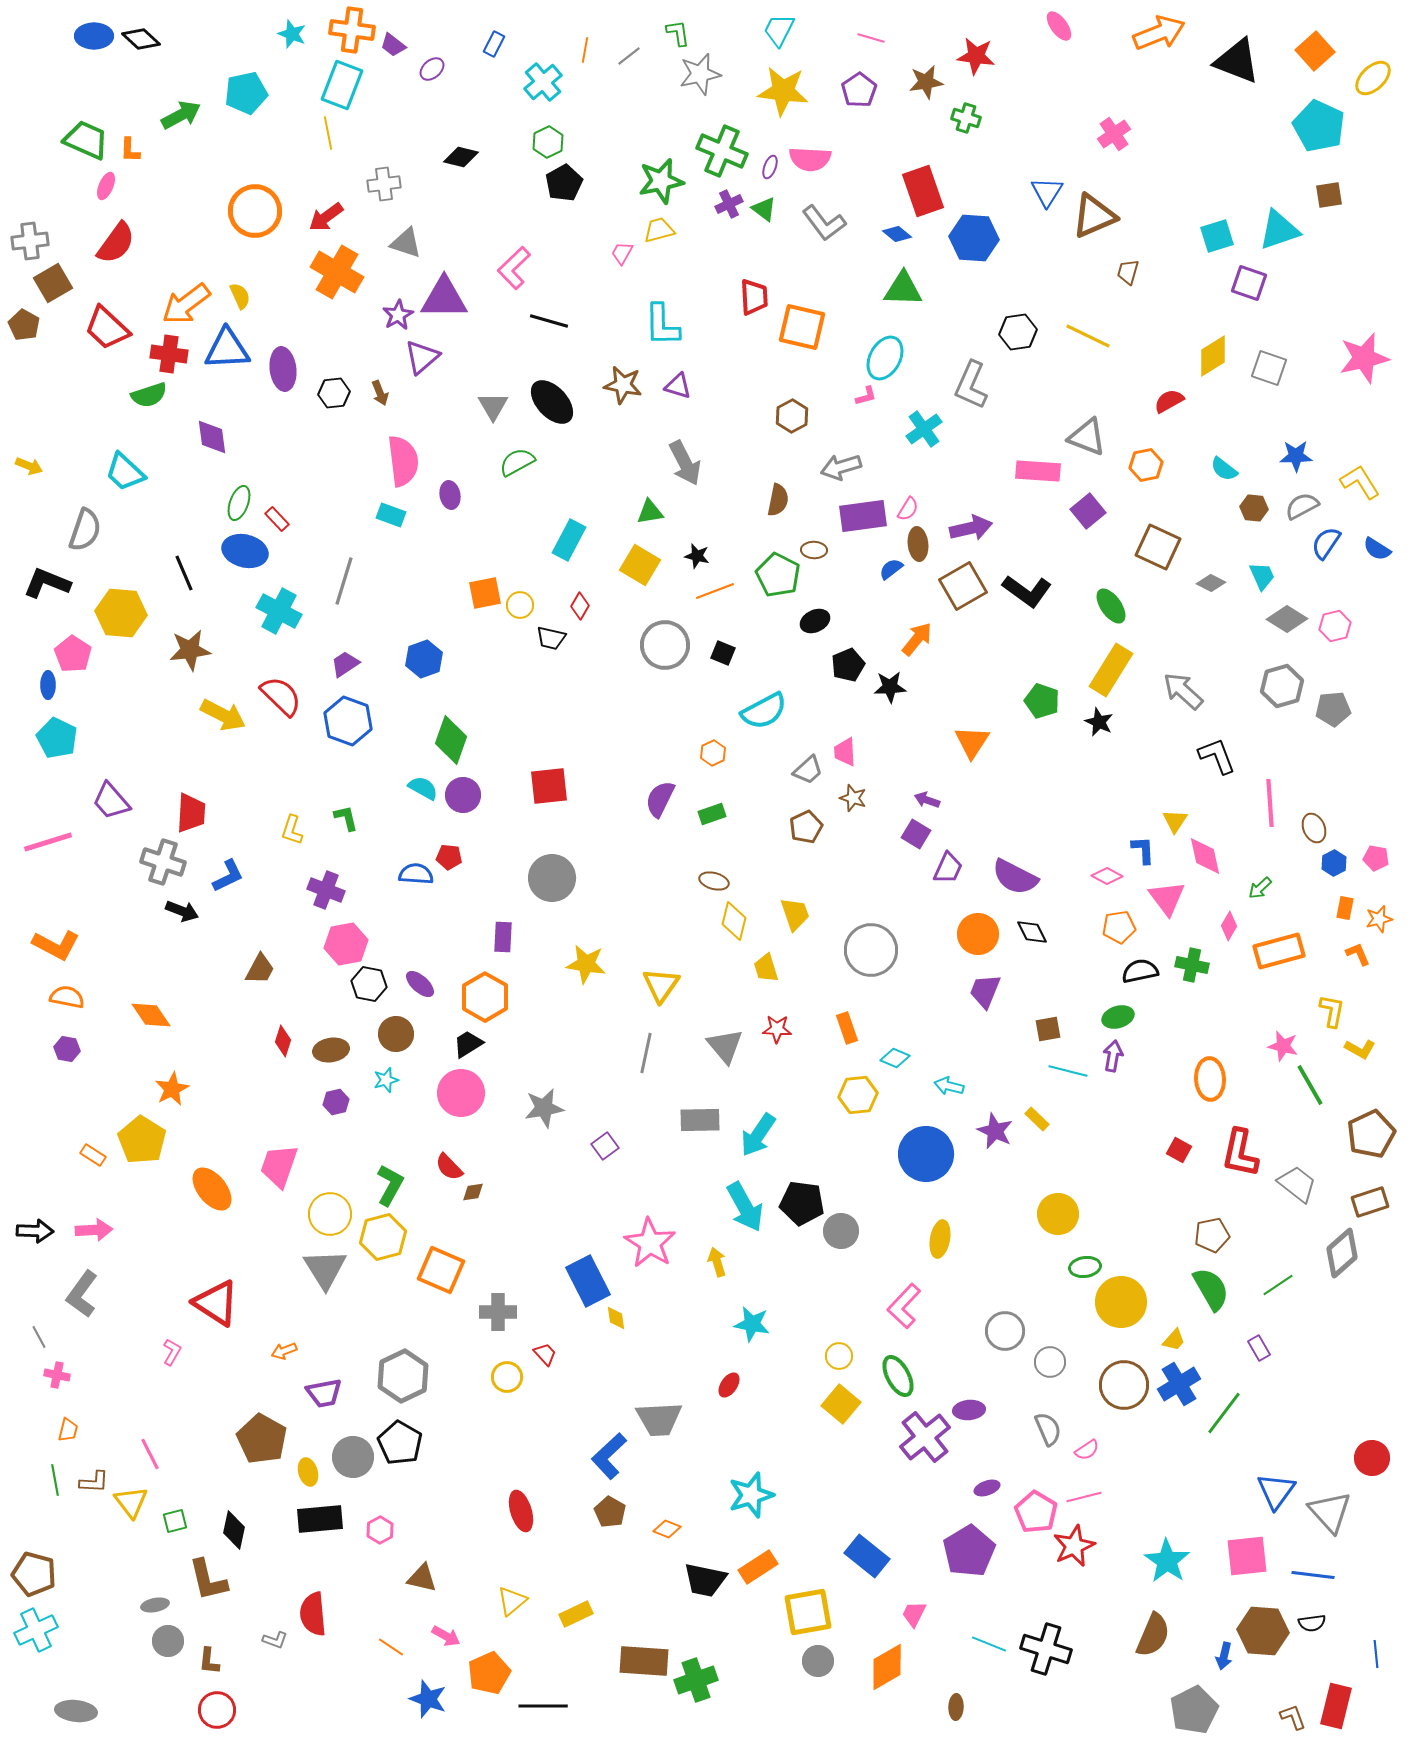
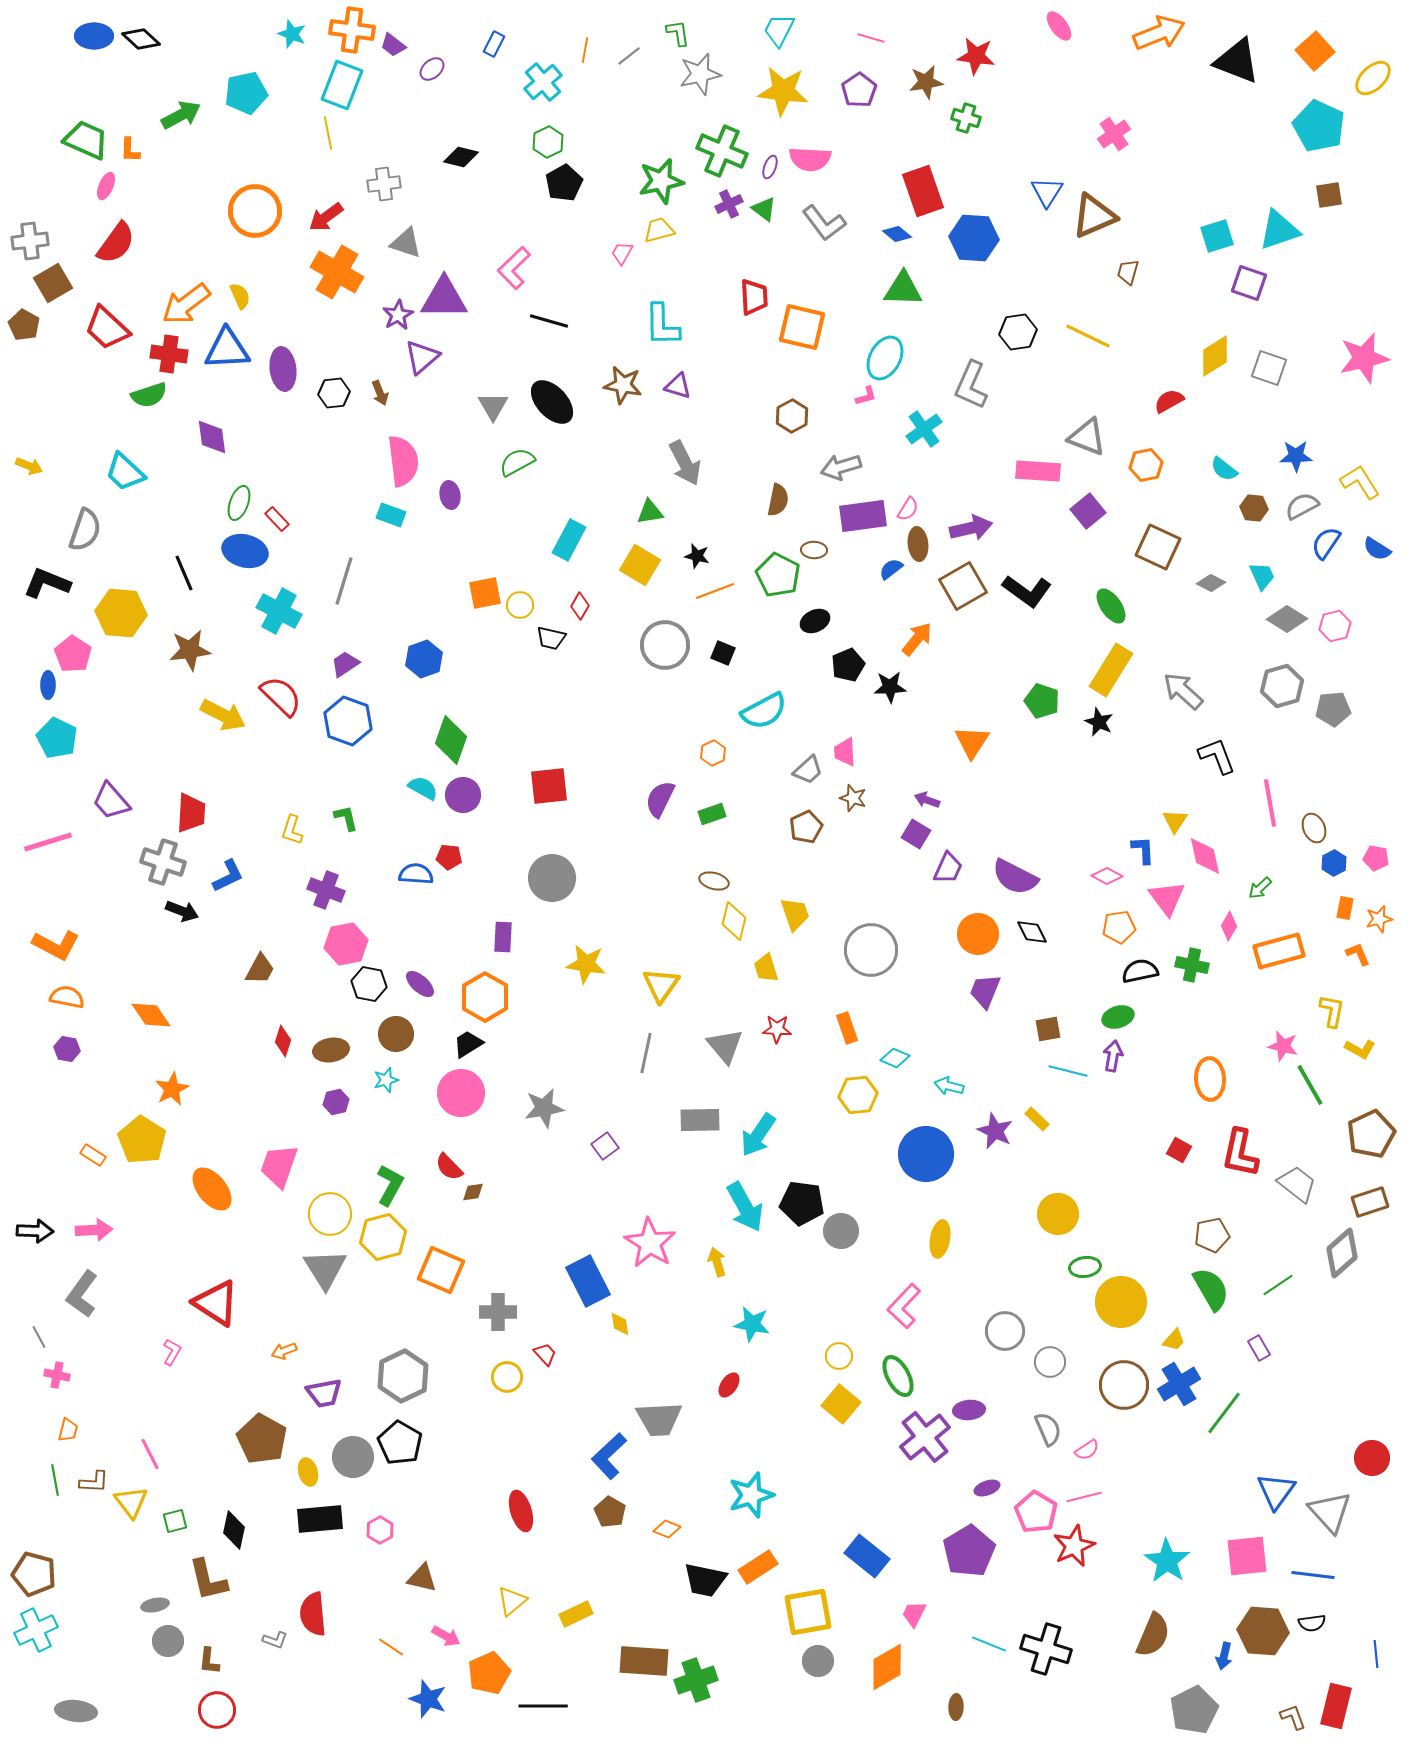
yellow diamond at (1213, 356): moved 2 px right
pink line at (1270, 803): rotated 6 degrees counterclockwise
yellow diamond at (616, 1318): moved 4 px right, 6 px down
